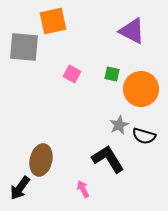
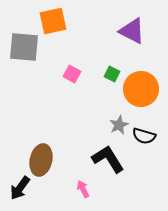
green square: rotated 14 degrees clockwise
